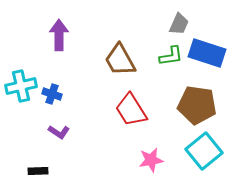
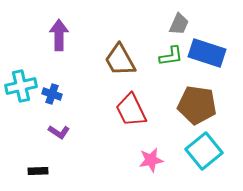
red trapezoid: rotated 6 degrees clockwise
